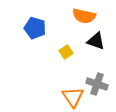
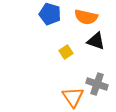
orange semicircle: moved 2 px right, 1 px down
blue pentagon: moved 15 px right, 14 px up
